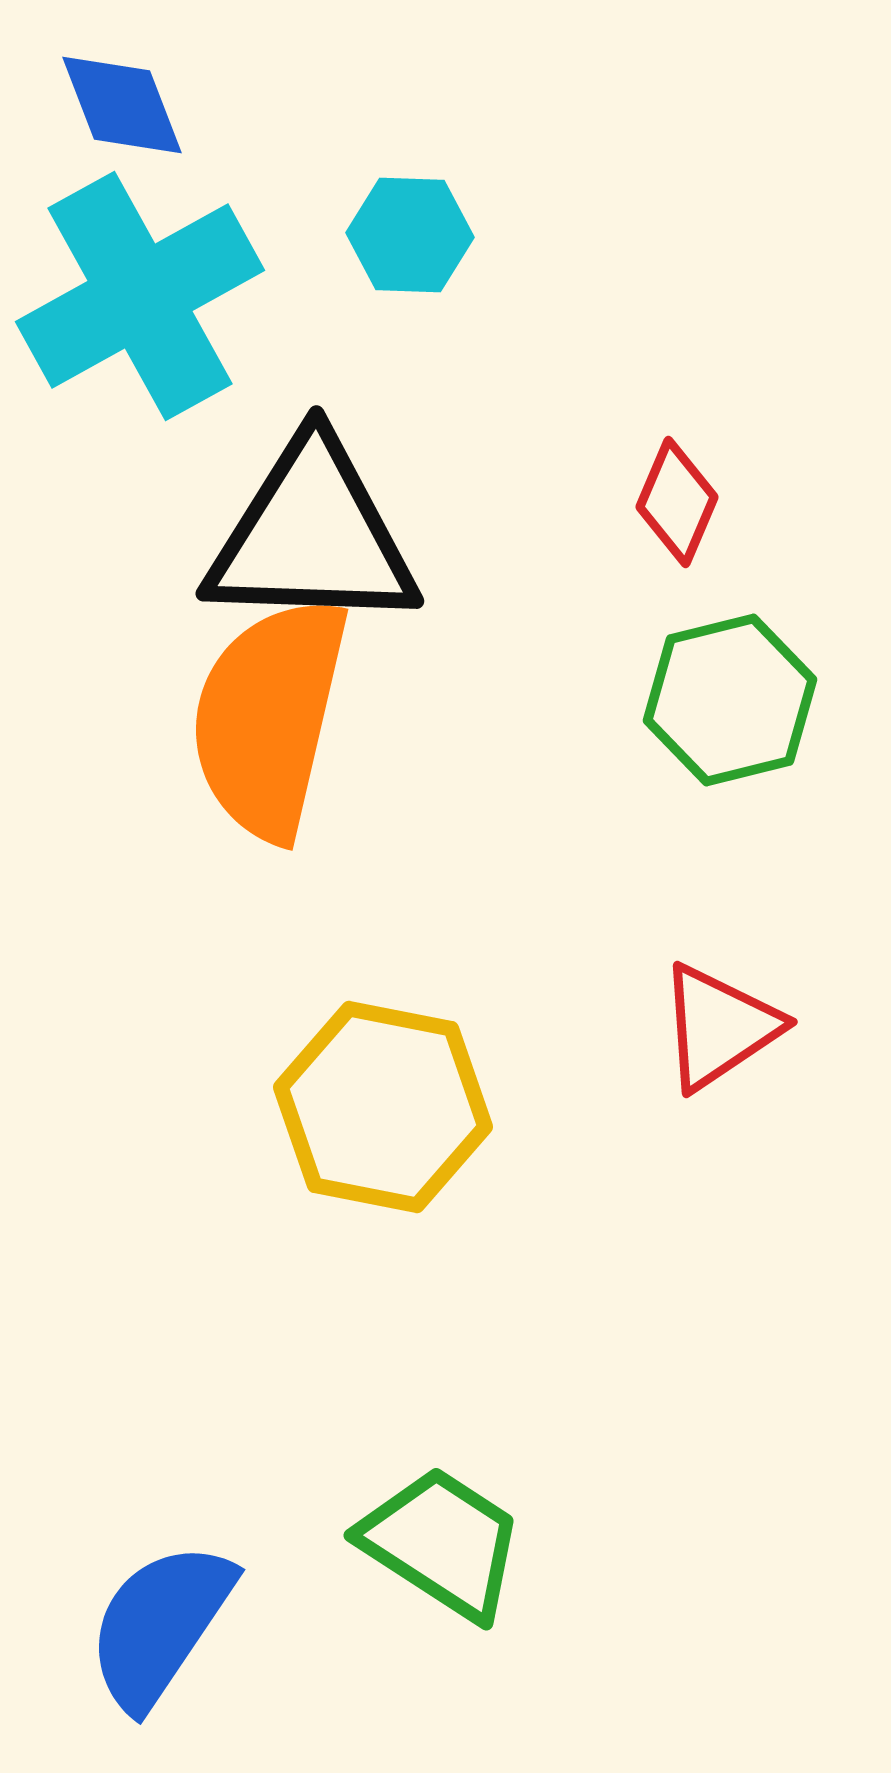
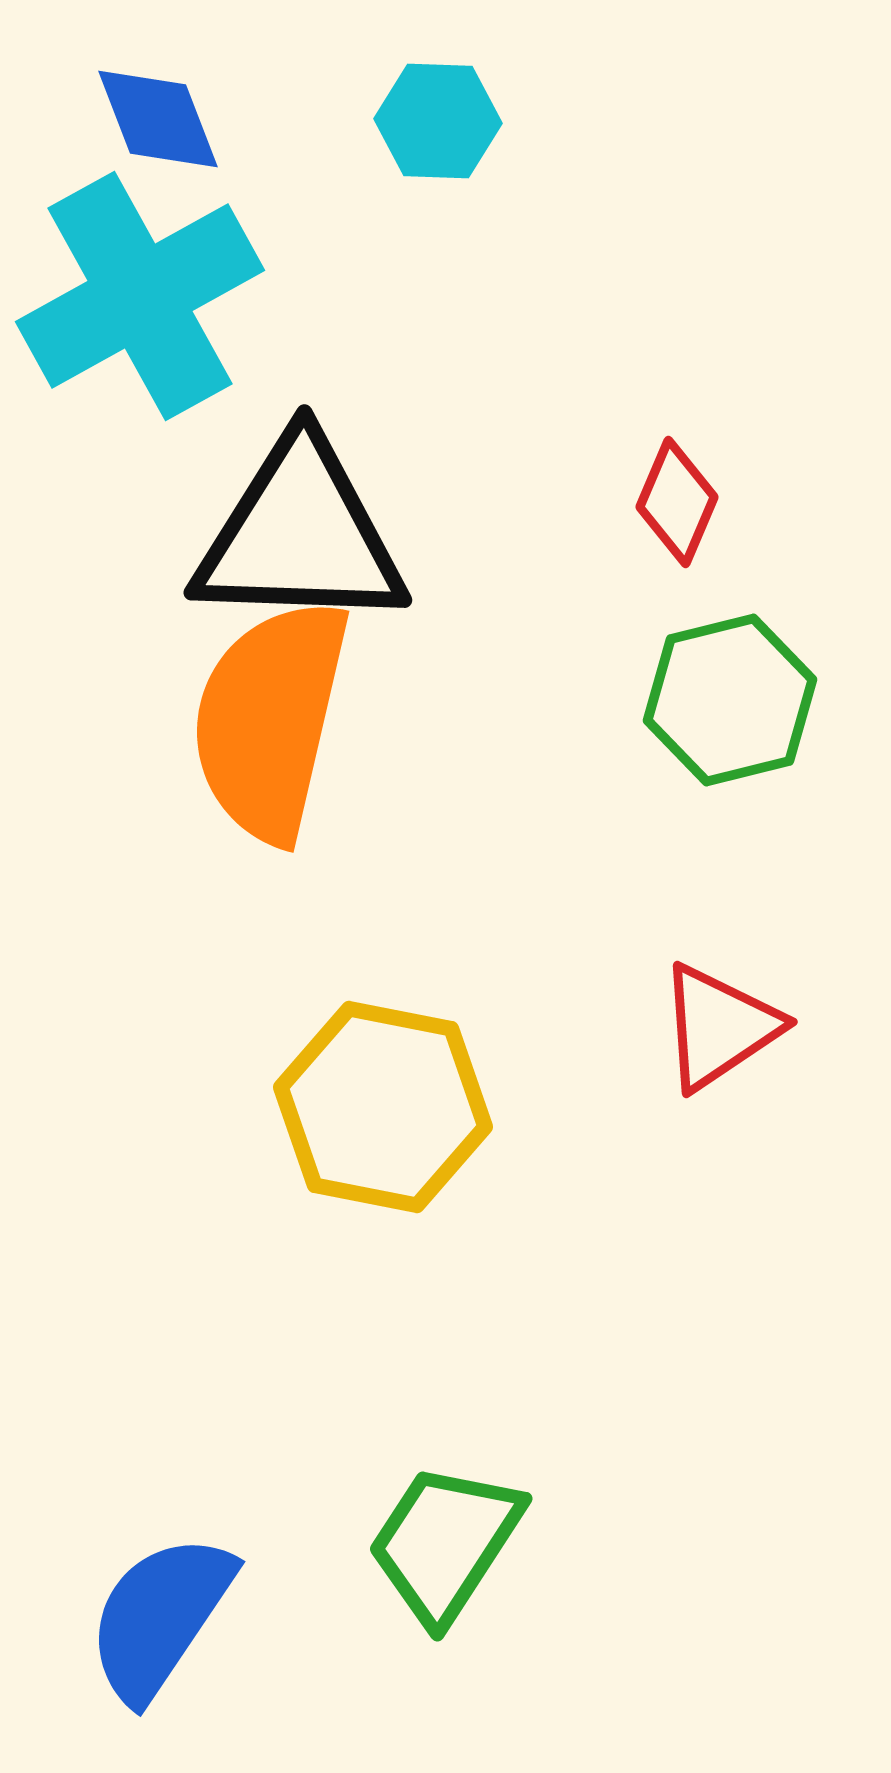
blue diamond: moved 36 px right, 14 px down
cyan hexagon: moved 28 px right, 114 px up
black triangle: moved 12 px left, 1 px up
orange semicircle: moved 1 px right, 2 px down
green trapezoid: moved 3 px right; rotated 90 degrees counterclockwise
blue semicircle: moved 8 px up
